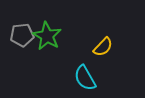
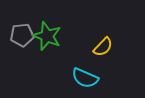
green star: rotated 8 degrees counterclockwise
cyan semicircle: rotated 36 degrees counterclockwise
